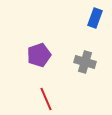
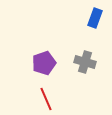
purple pentagon: moved 5 px right, 8 px down
